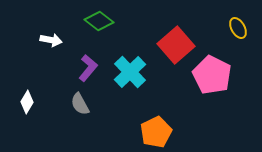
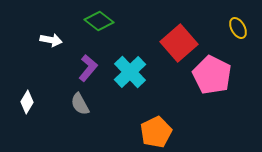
red square: moved 3 px right, 2 px up
